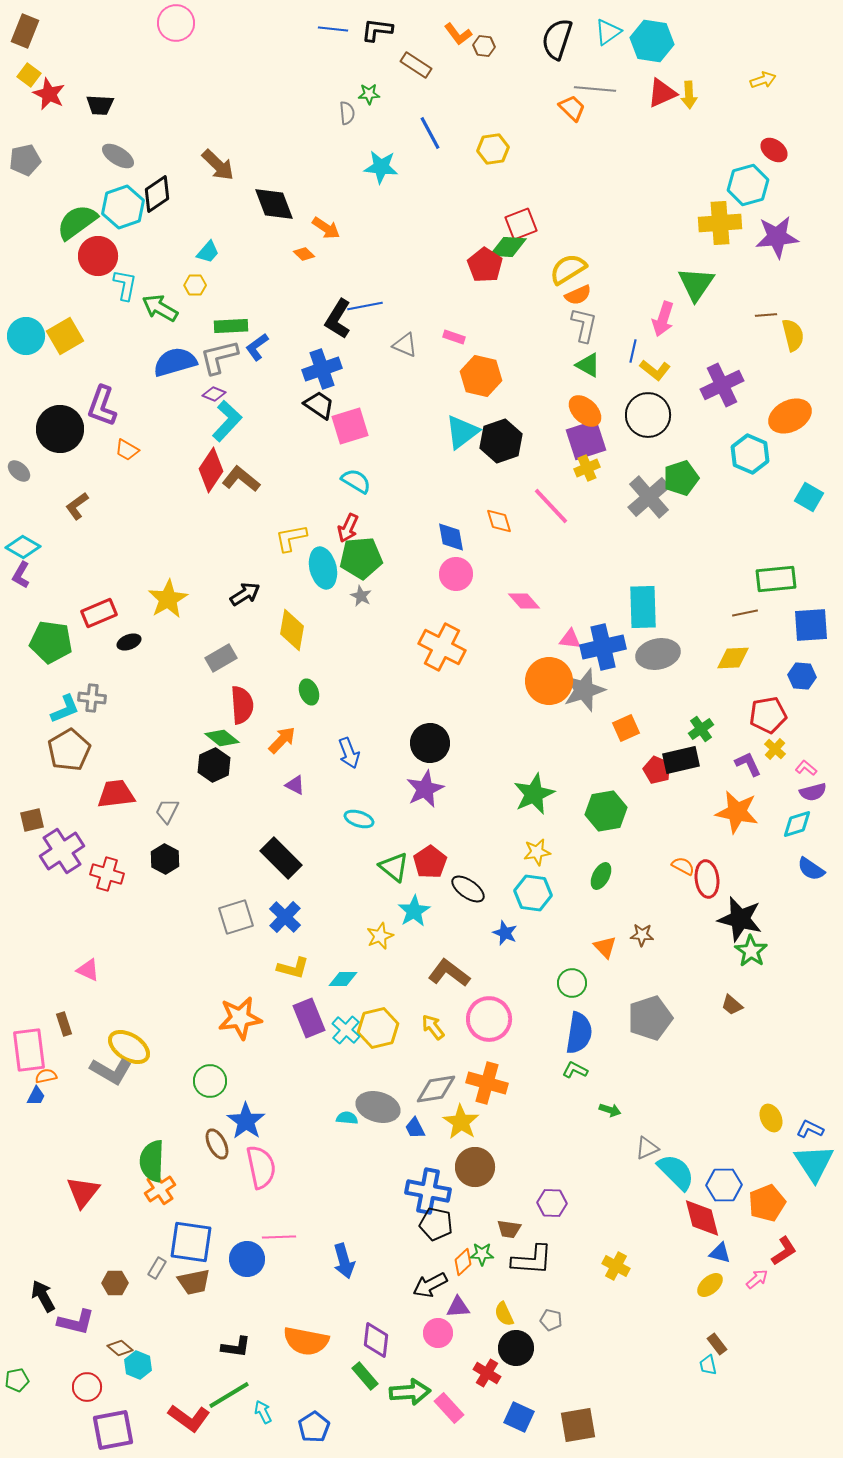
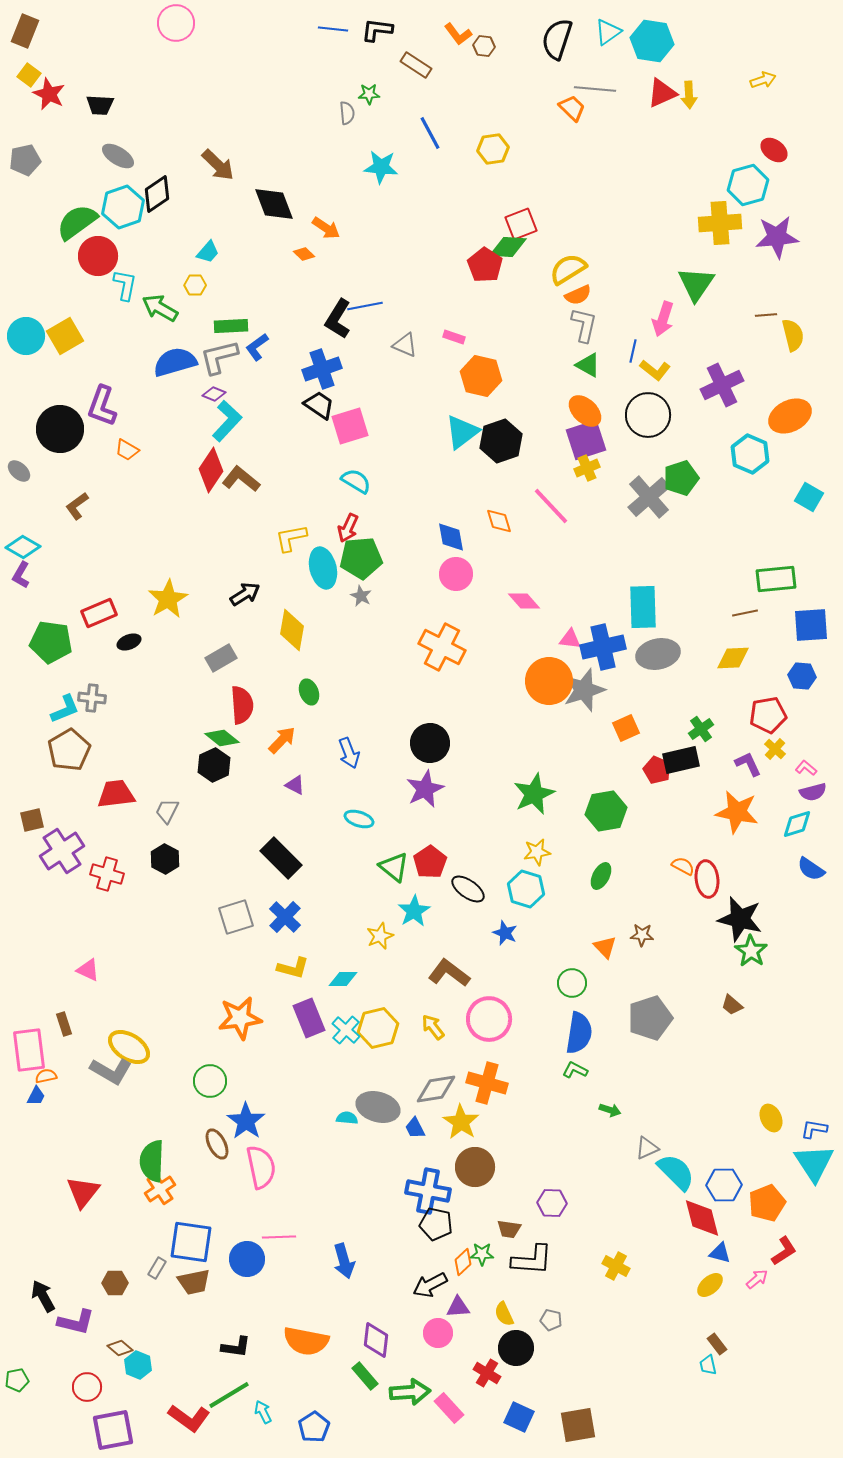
cyan hexagon at (533, 893): moved 7 px left, 4 px up; rotated 9 degrees clockwise
blue L-shape at (810, 1129): moved 4 px right; rotated 16 degrees counterclockwise
